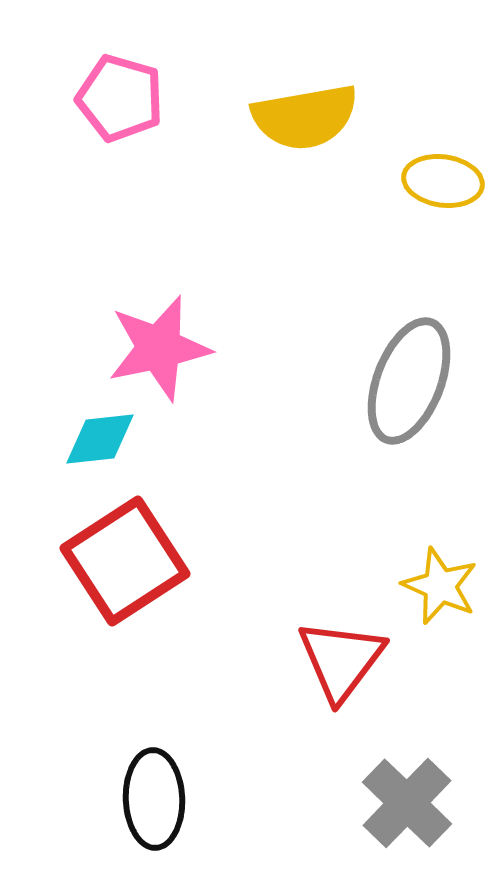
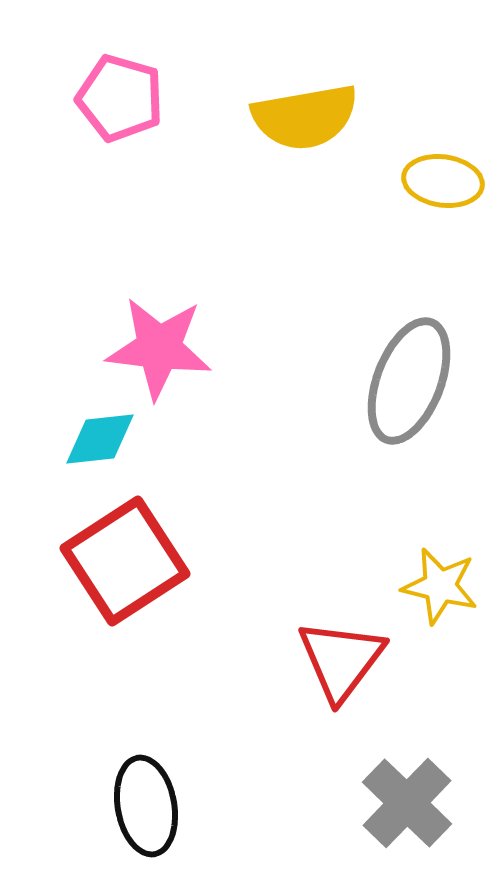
pink star: rotated 19 degrees clockwise
yellow star: rotated 10 degrees counterclockwise
black ellipse: moved 8 px left, 7 px down; rotated 8 degrees counterclockwise
